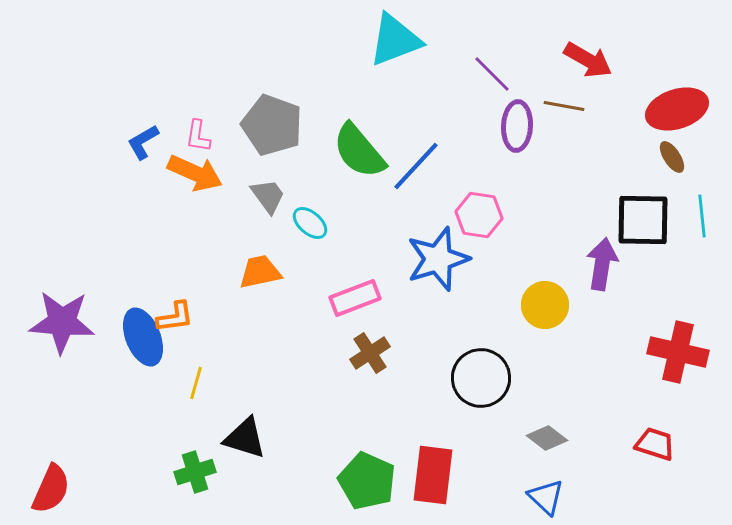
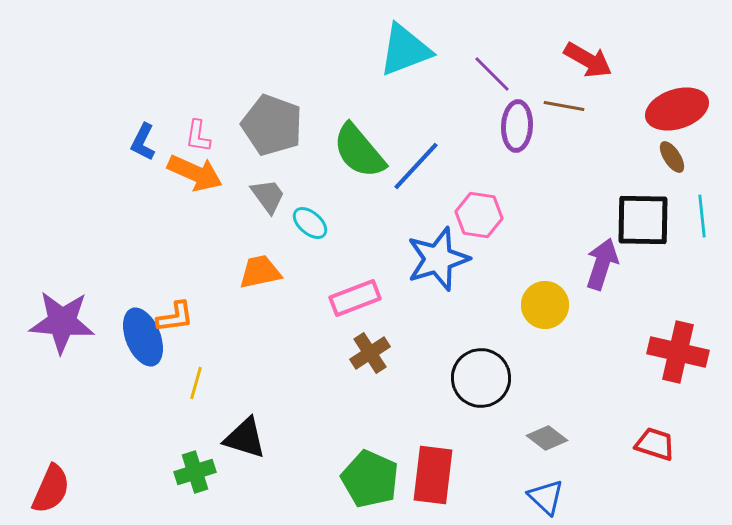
cyan triangle: moved 10 px right, 10 px down
blue L-shape: rotated 33 degrees counterclockwise
purple arrow: rotated 9 degrees clockwise
green pentagon: moved 3 px right, 2 px up
